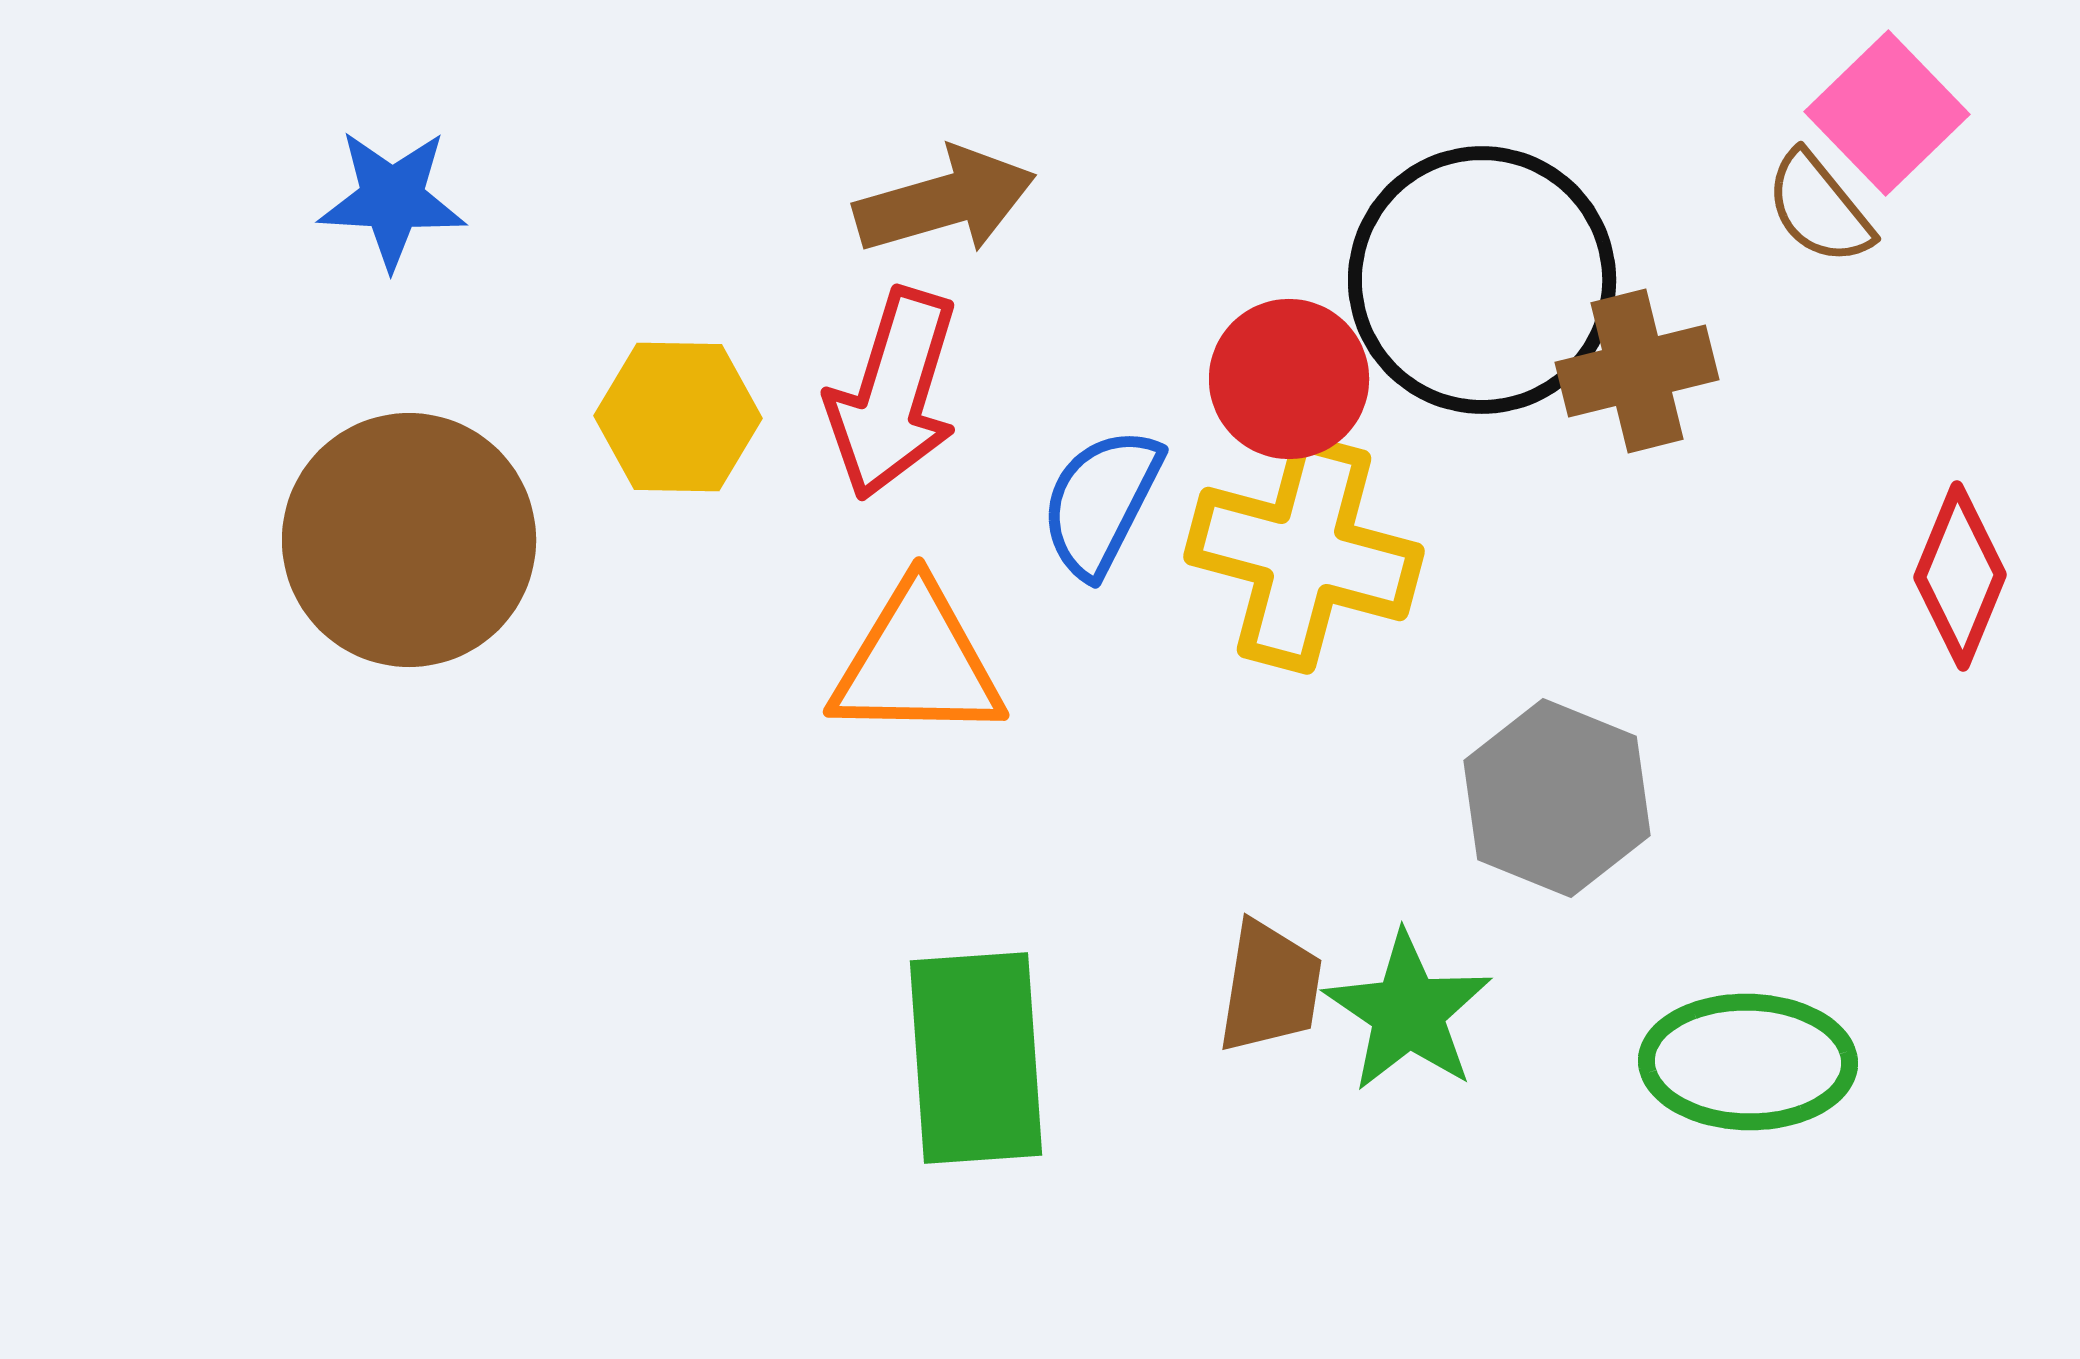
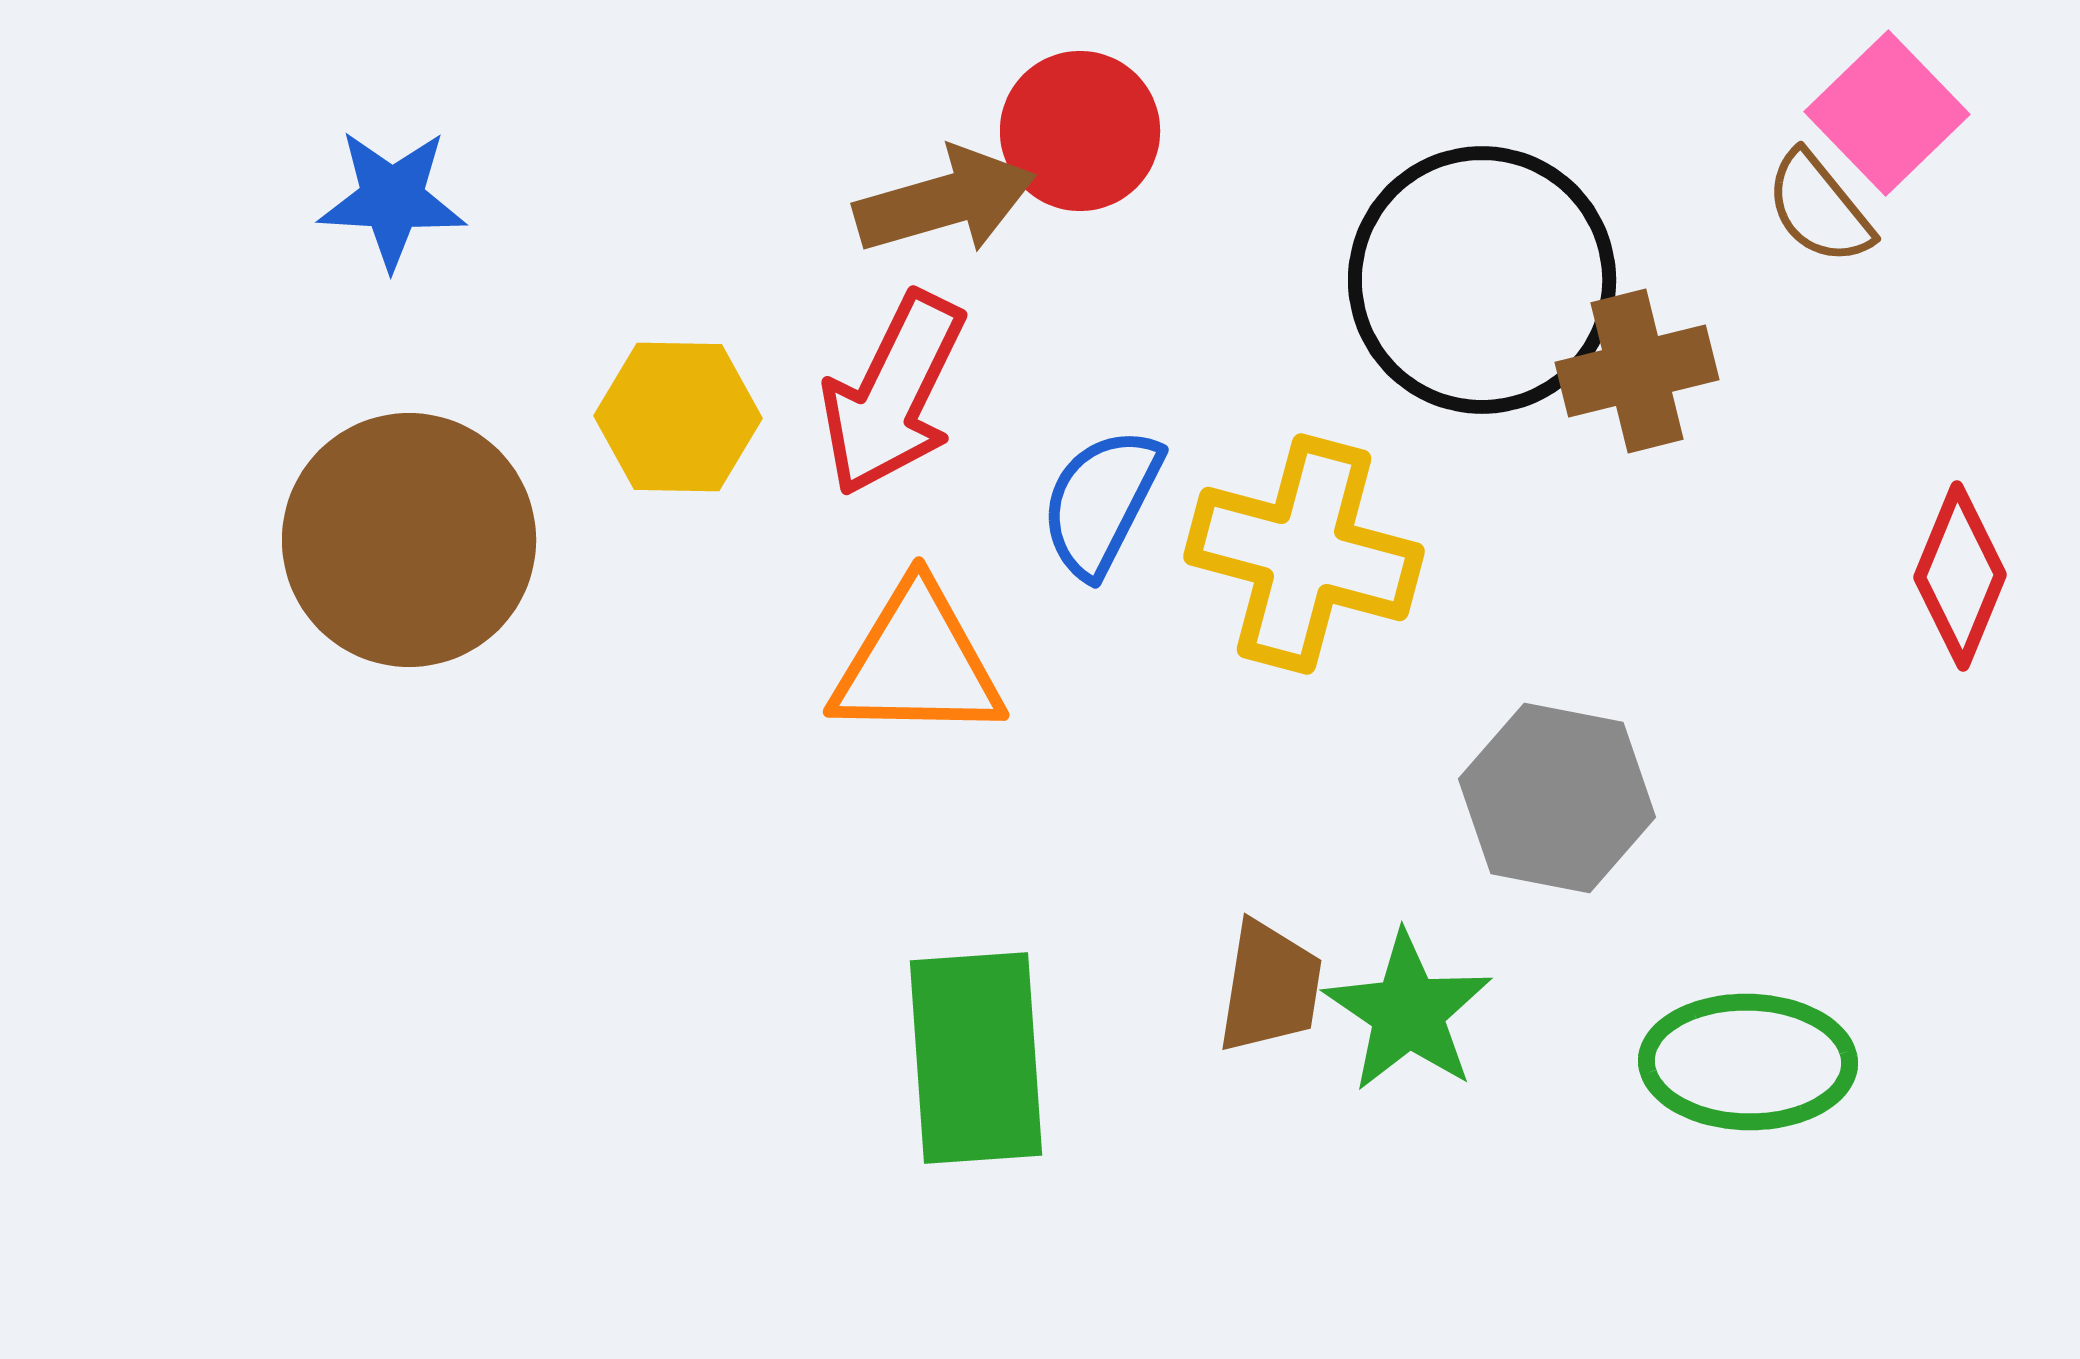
red circle: moved 209 px left, 248 px up
red arrow: rotated 9 degrees clockwise
gray hexagon: rotated 11 degrees counterclockwise
